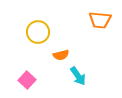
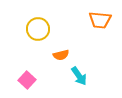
yellow circle: moved 3 px up
cyan arrow: moved 1 px right
